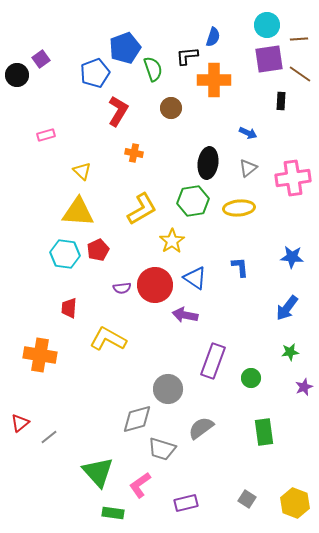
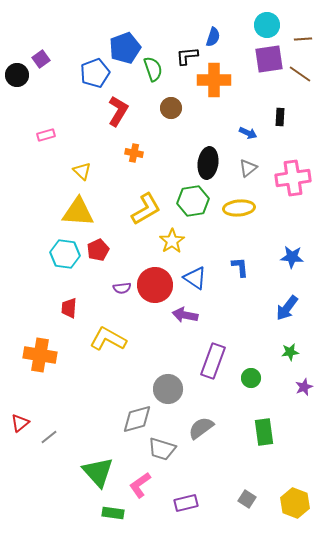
brown line at (299, 39): moved 4 px right
black rectangle at (281, 101): moved 1 px left, 16 px down
yellow L-shape at (142, 209): moved 4 px right
